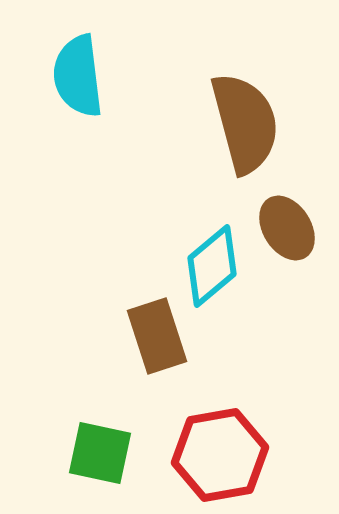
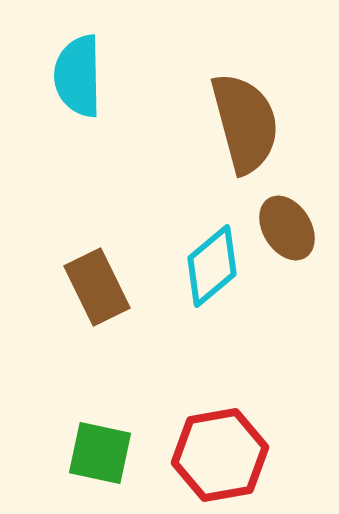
cyan semicircle: rotated 6 degrees clockwise
brown rectangle: moved 60 px left, 49 px up; rotated 8 degrees counterclockwise
